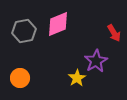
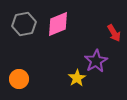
gray hexagon: moved 7 px up
orange circle: moved 1 px left, 1 px down
